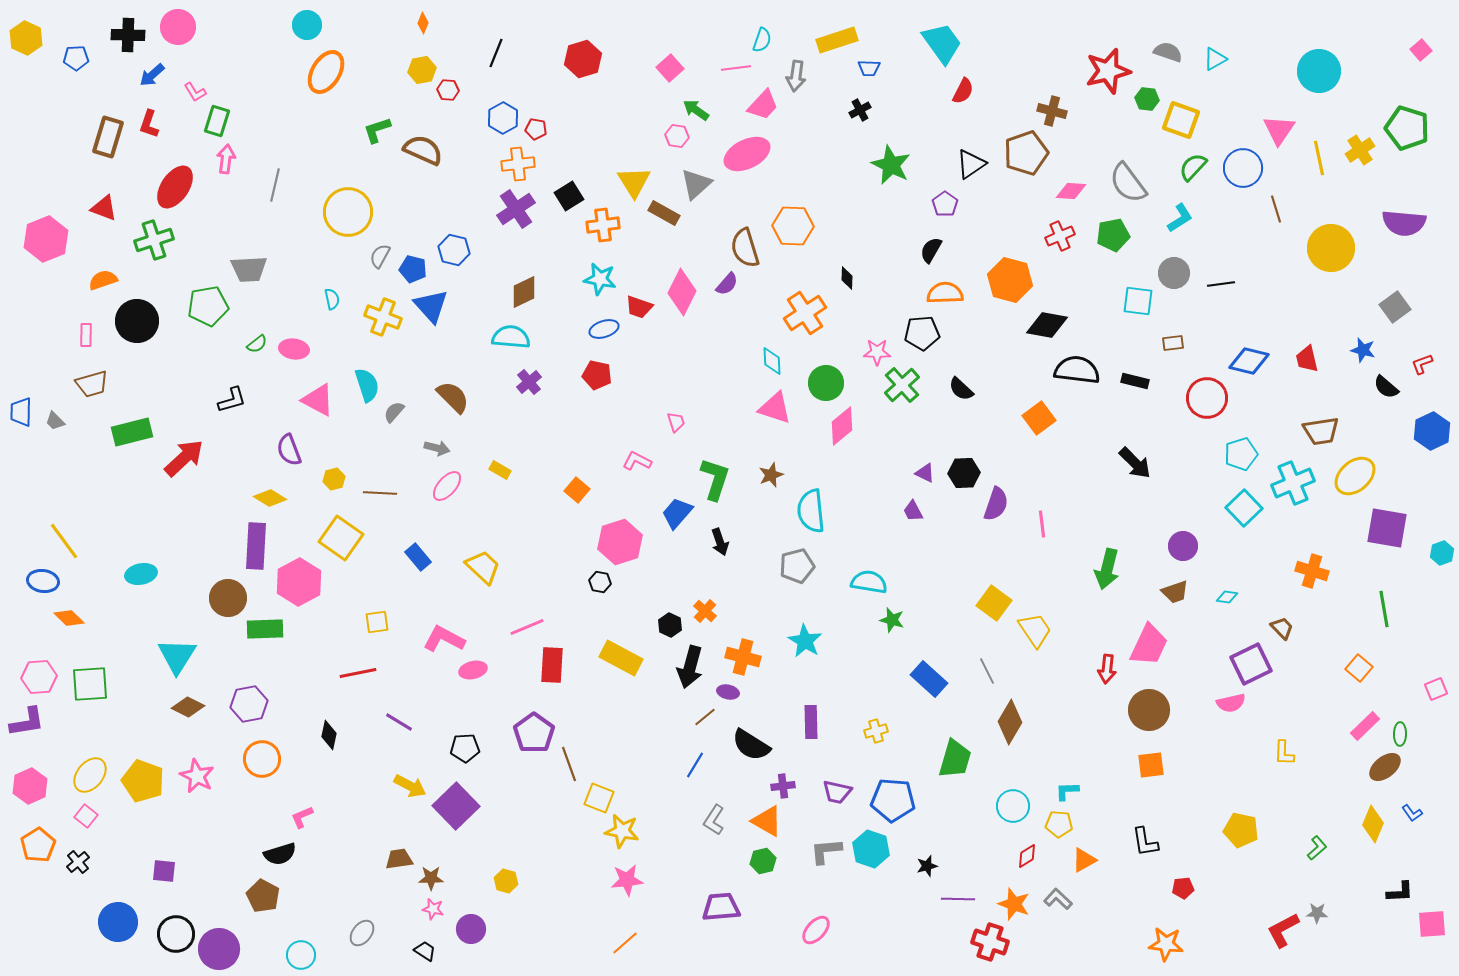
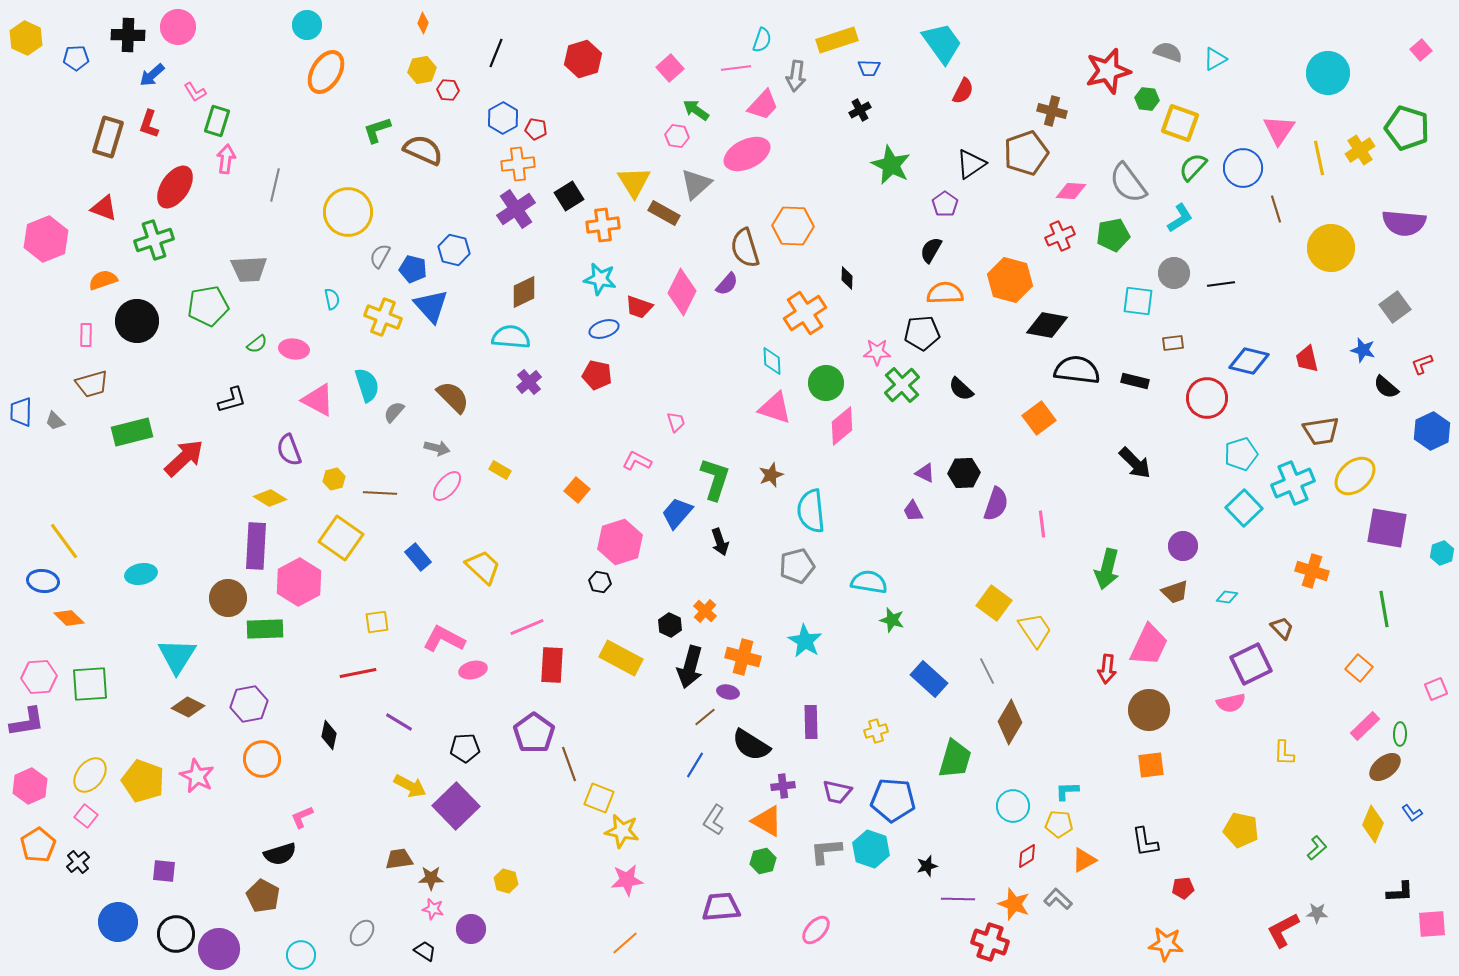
cyan circle at (1319, 71): moved 9 px right, 2 px down
yellow square at (1181, 120): moved 1 px left, 3 px down
